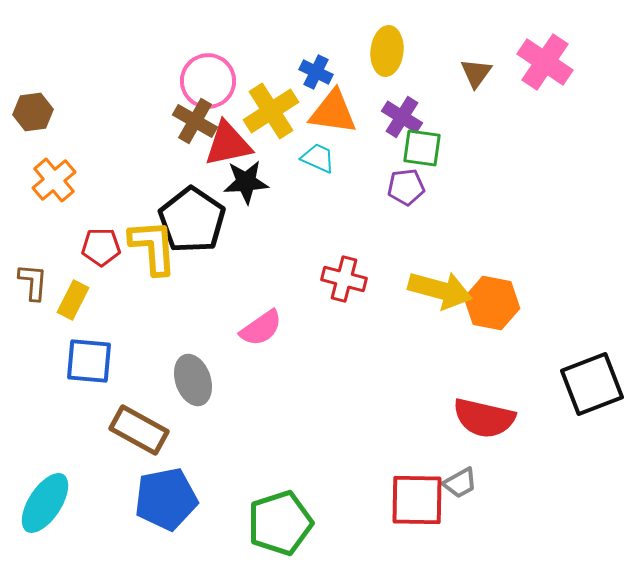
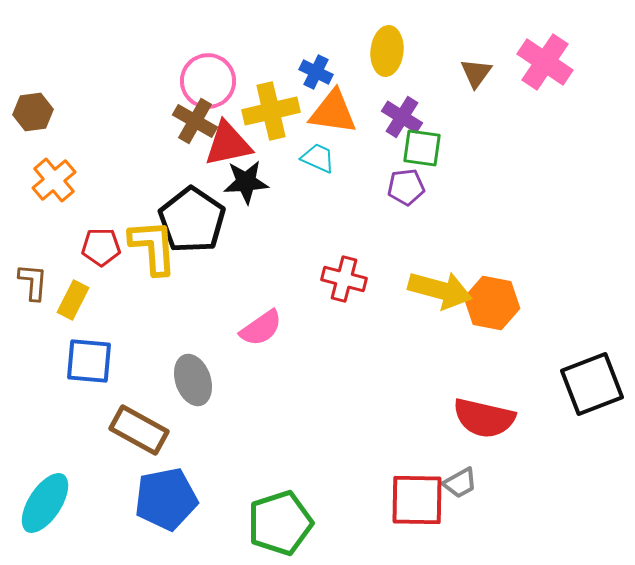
yellow cross: rotated 20 degrees clockwise
